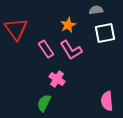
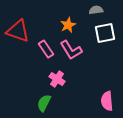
red triangle: moved 2 px right, 2 px down; rotated 35 degrees counterclockwise
